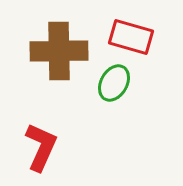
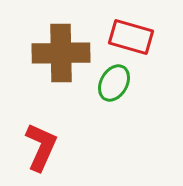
brown cross: moved 2 px right, 2 px down
